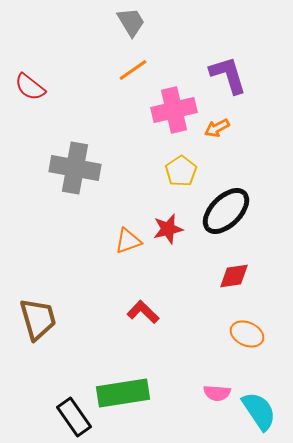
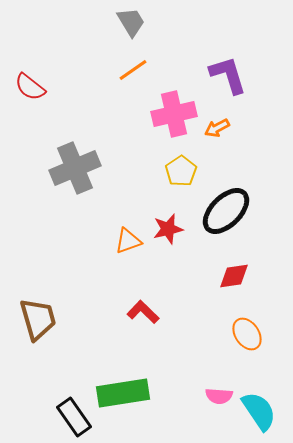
pink cross: moved 4 px down
gray cross: rotated 33 degrees counterclockwise
orange ellipse: rotated 32 degrees clockwise
pink semicircle: moved 2 px right, 3 px down
